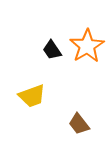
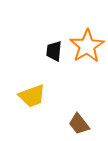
black trapezoid: moved 2 px right, 1 px down; rotated 40 degrees clockwise
